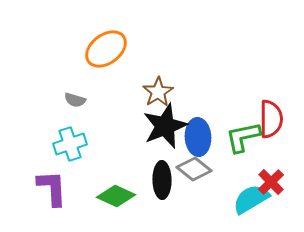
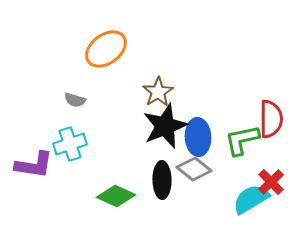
green L-shape: moved 1 px left, 3 px down
purple L-shape: moved 18 px left, 23 px up; rotated 102 degrees clockwise
